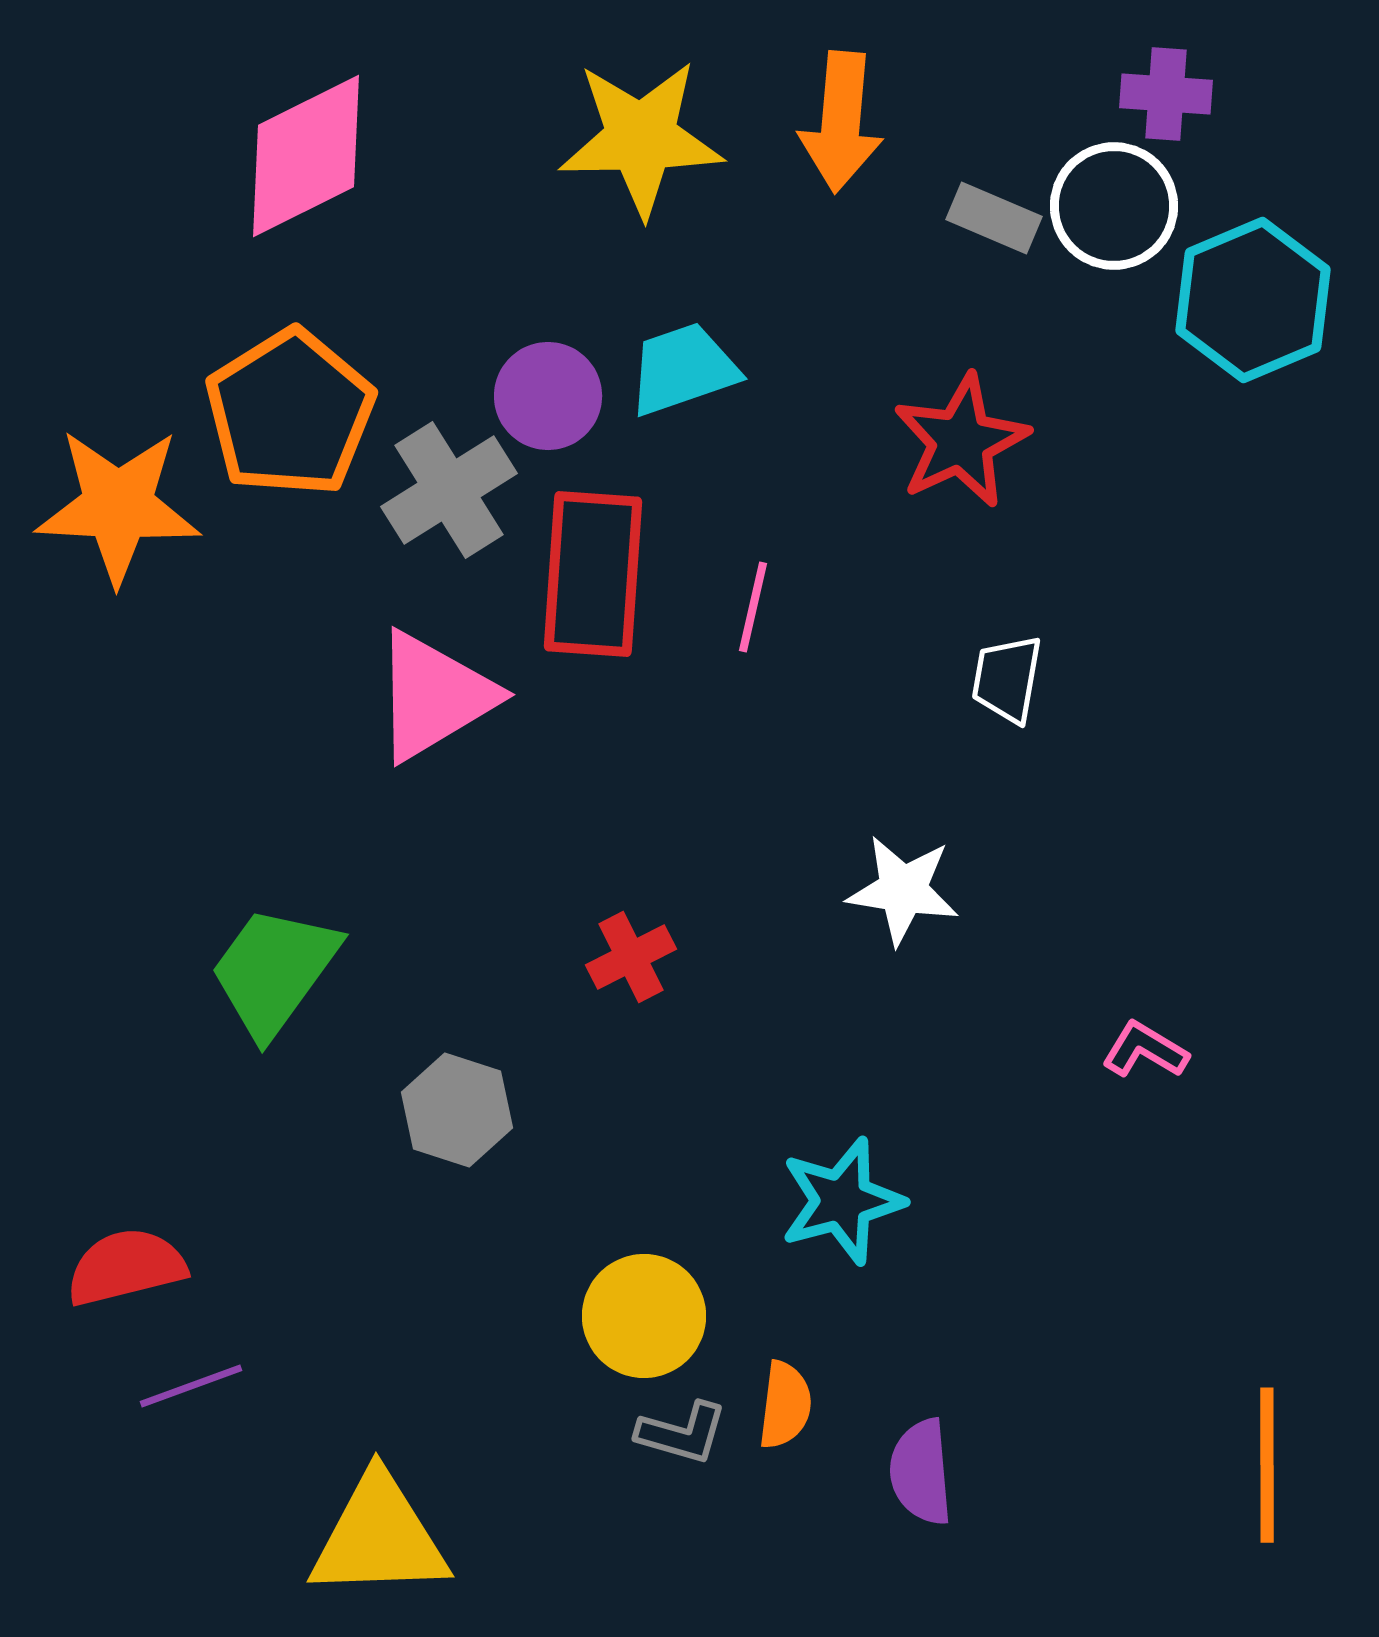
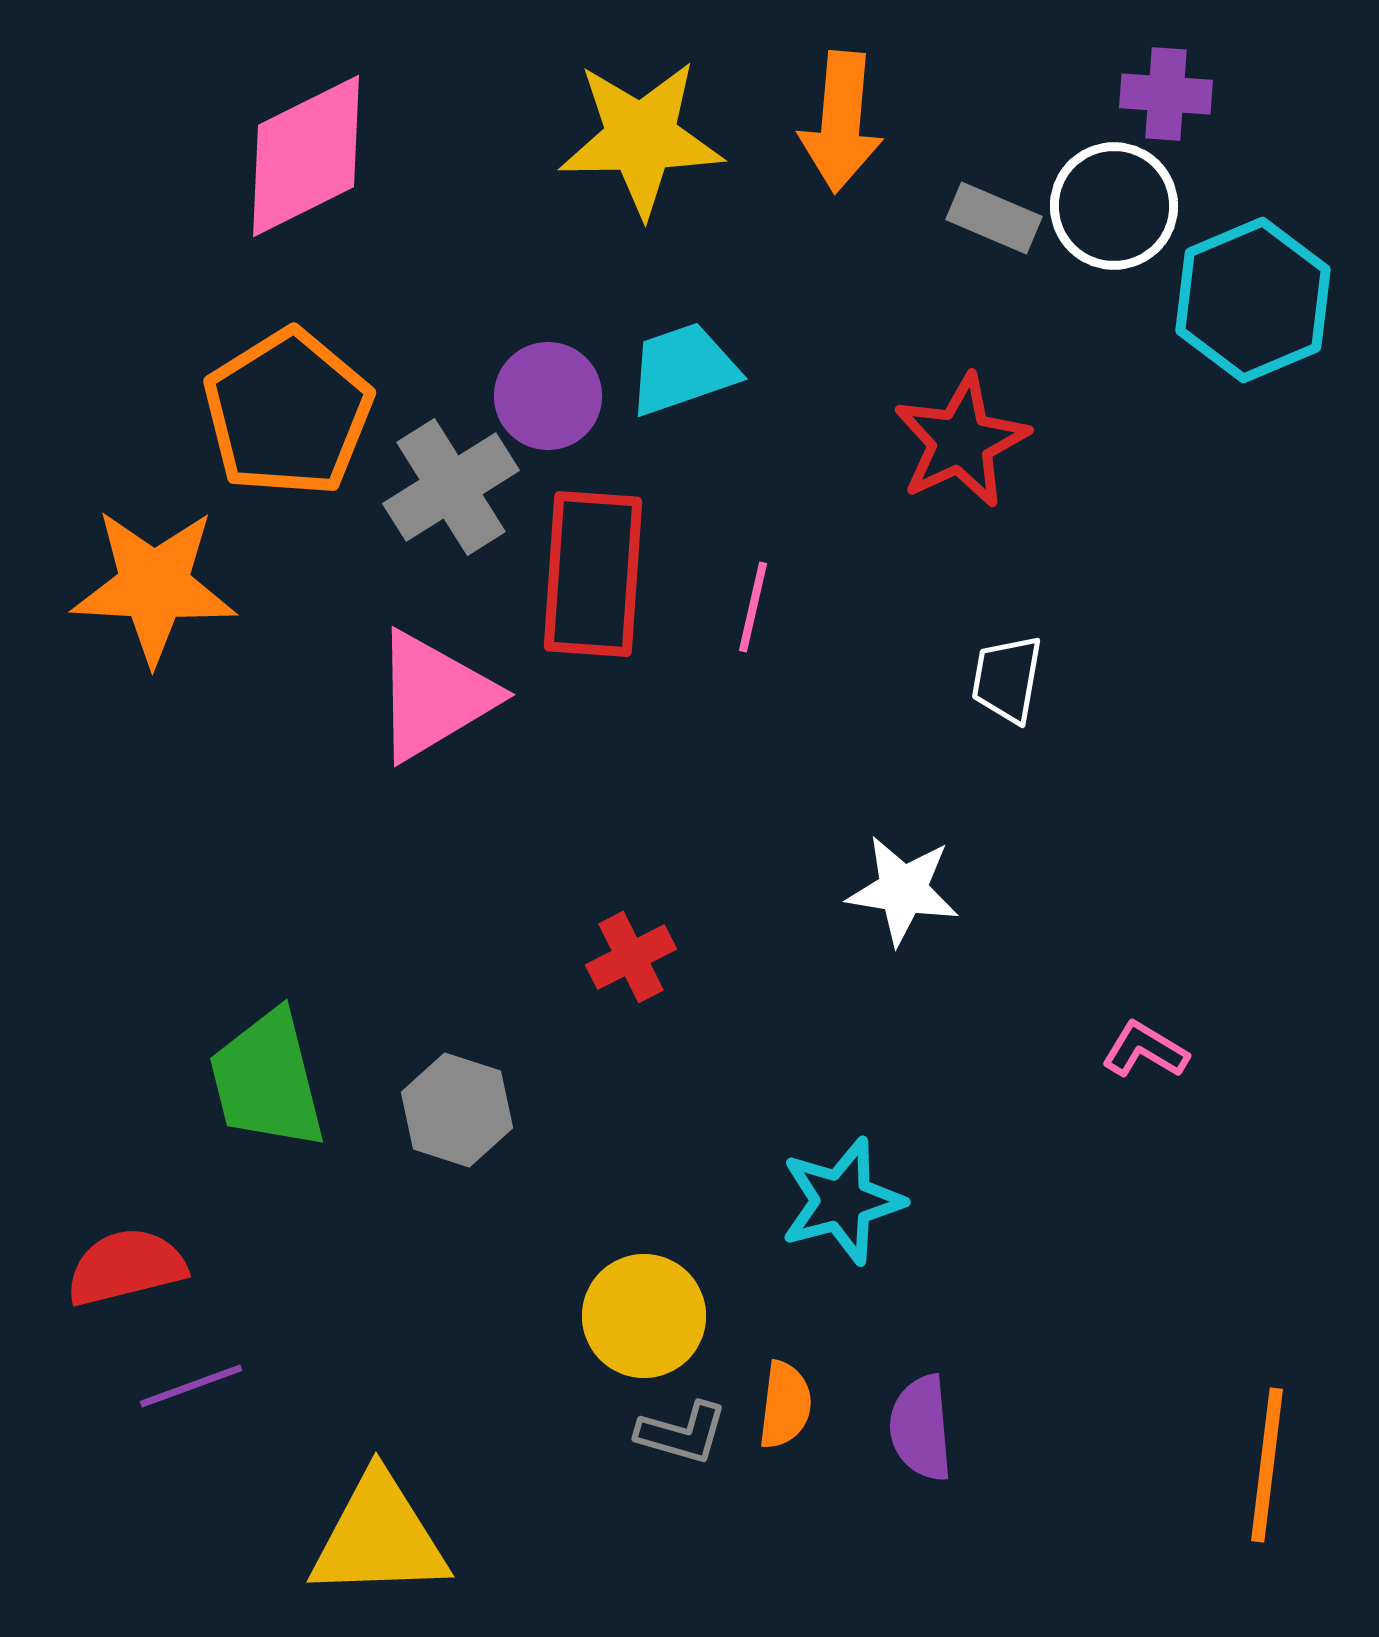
orange pentagon: moved 2 px left
gray cross: moved 2 px right, 3 px up
orange star: moved 36 px right, 80 px down
green trapezoid: moved 7 px left, 109 px down; rotated 50 degrees counterclockwise
orange line: rotated 7 degrees clockwise
purple semicircle: moved 44 px up
